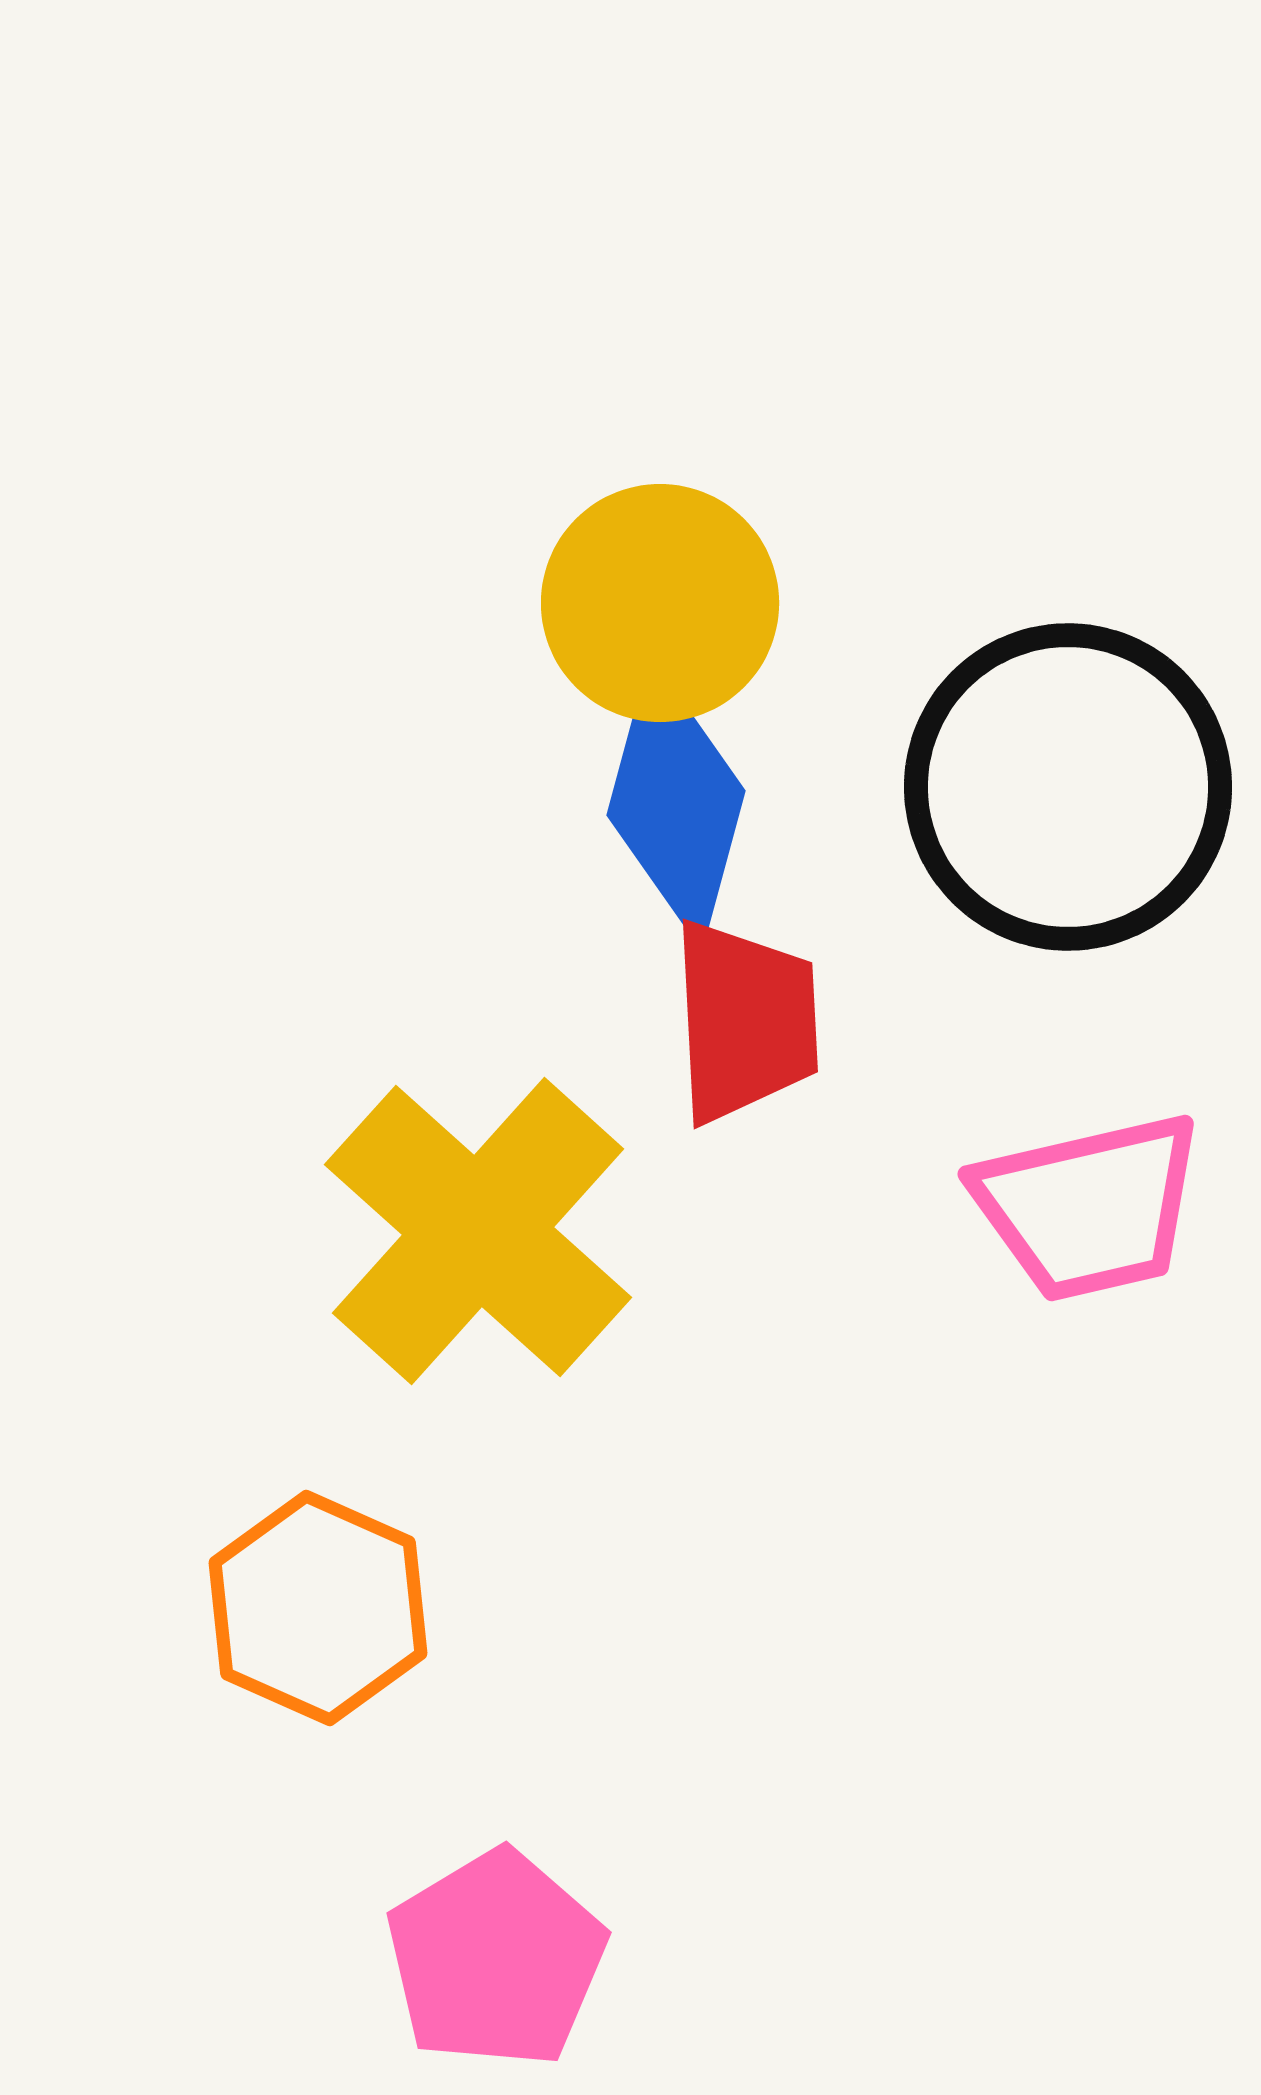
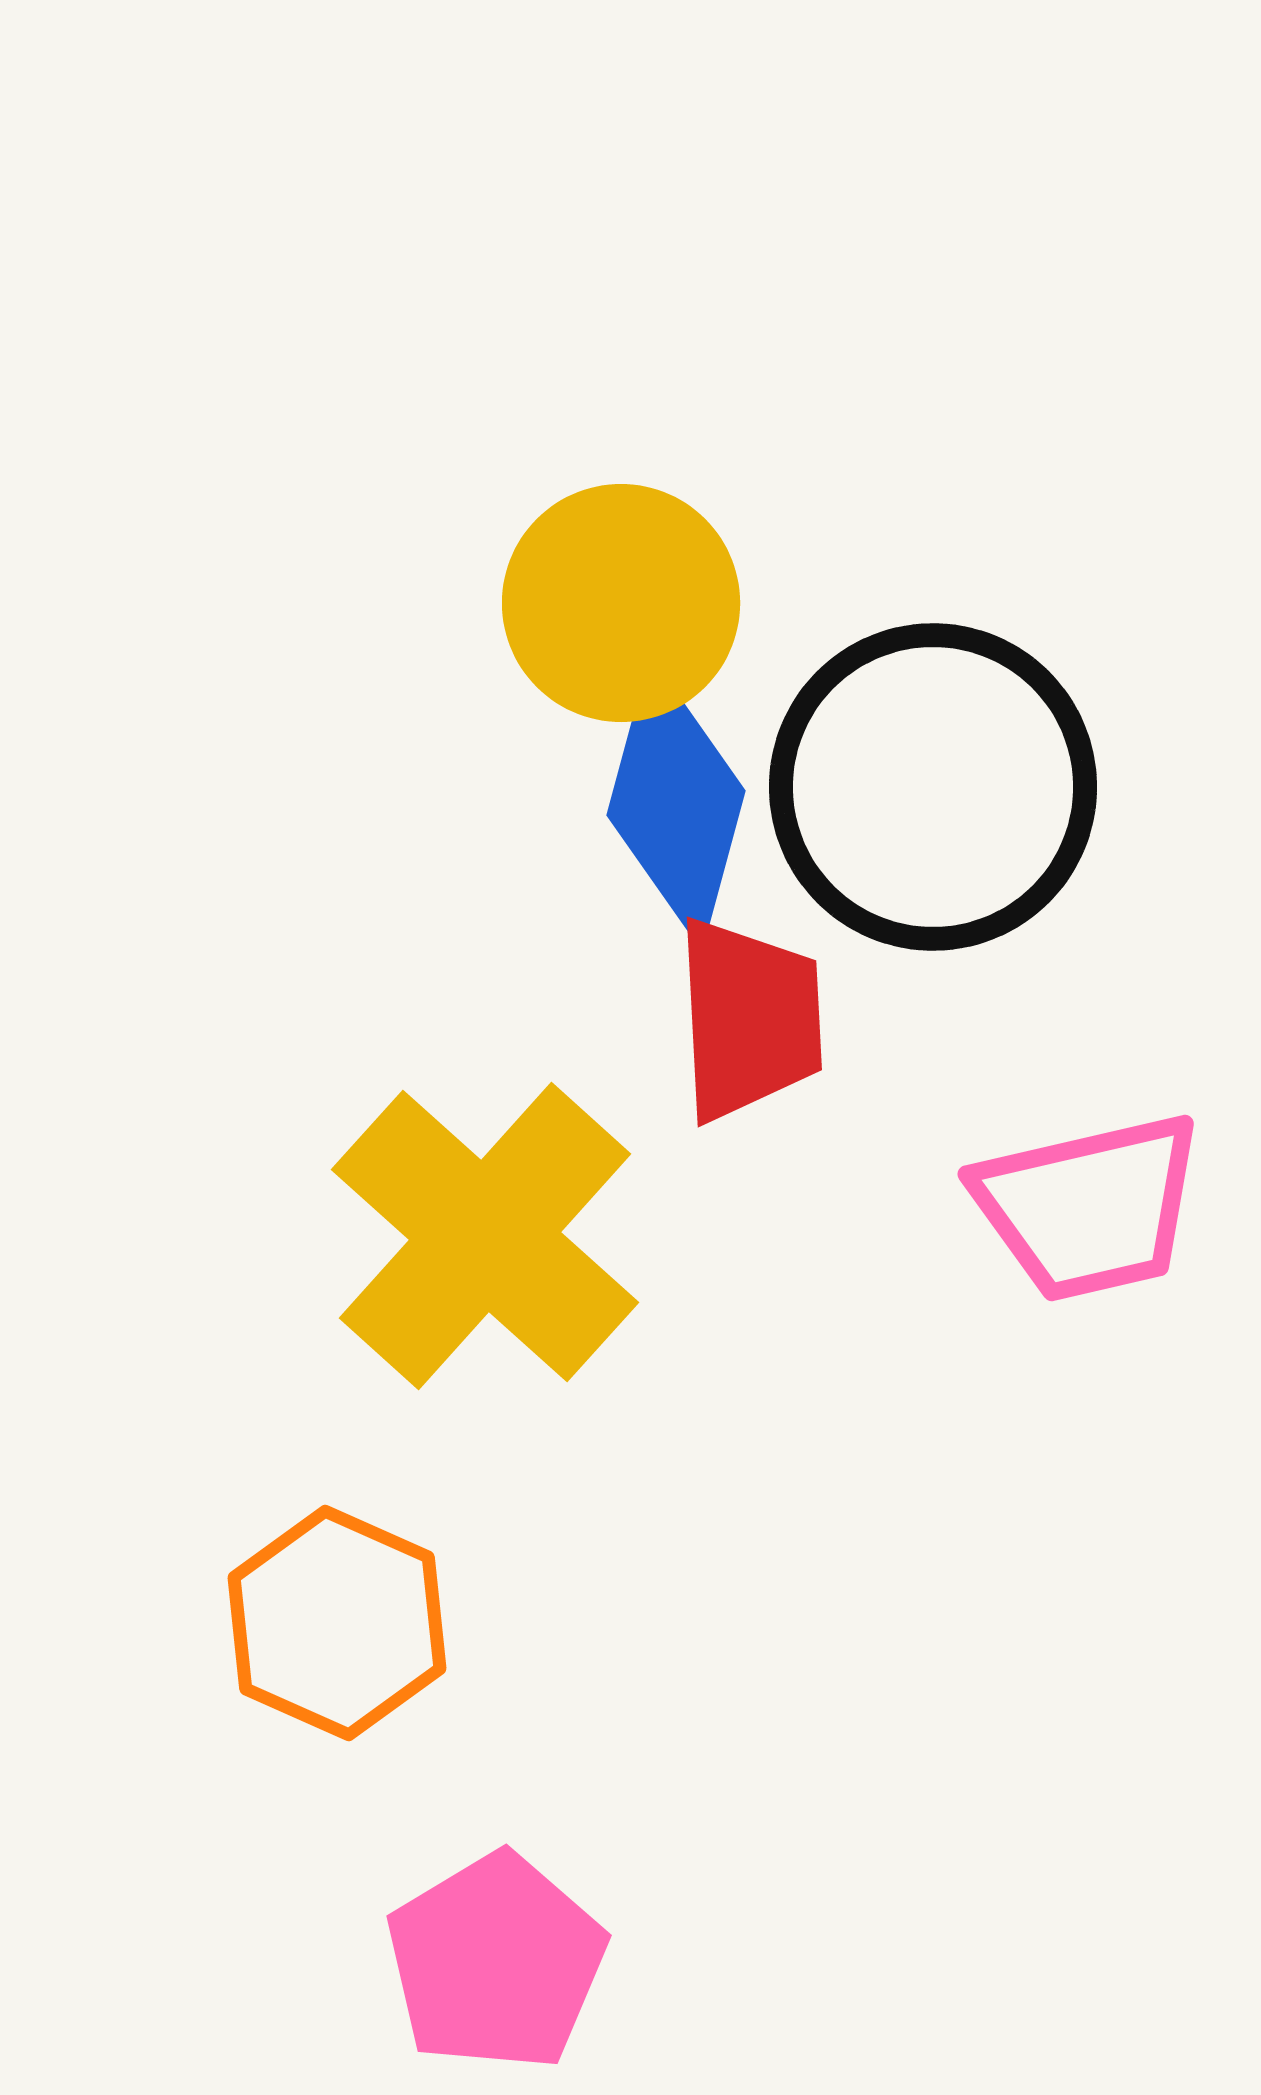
yellow circle: moved 39 px left
black circle: moved 135 px left
red trapezoid: moved 4 px right, 2 px up
yellow cross: moved 7 px right, 5 px down
orange hexagon: moved 19 px right, 15 px down
pink pentagon: moved 3 px down
